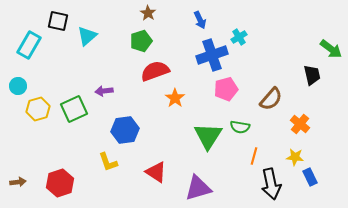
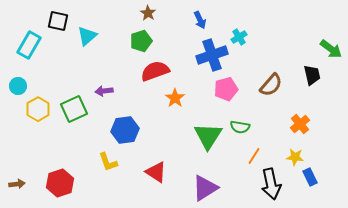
brown semicircle: moved 14 px up
yellow hexagon: rotated 15 degrees counterclockwise
orange cross: rotated 12 degrees clockwise
orange line: rotated 18 degrees clockwise
brown arrow: moved 1 px left, 2 px down
purple triangle: moved 7 px right; rotated 16 degrees counterclockwise
